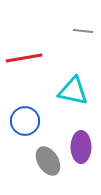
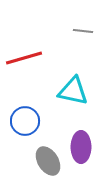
red line: rotated 6 degrees counterclockwise
